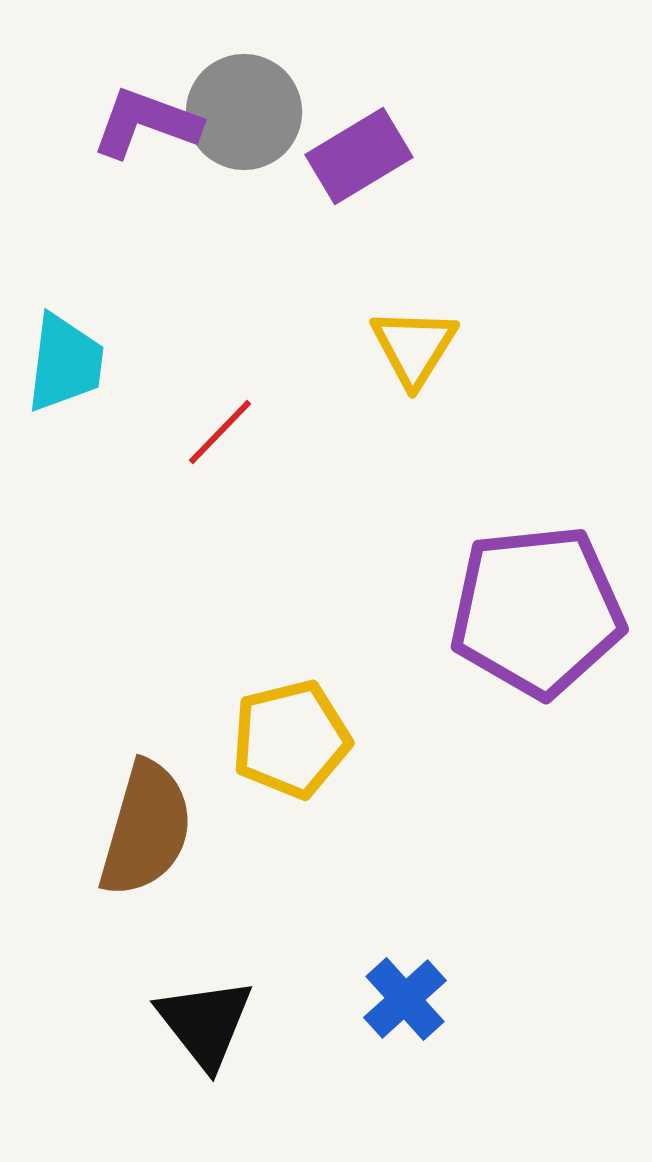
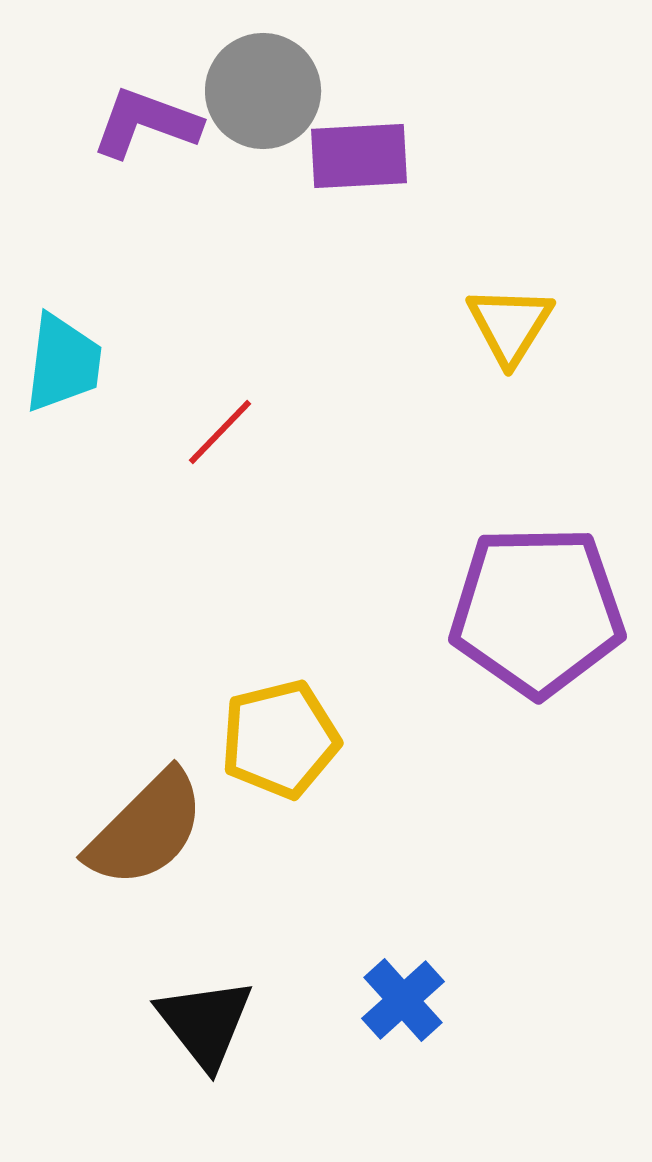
gray circle: moved 19 px right, 21 px up
purple rectangle: rotated 28 degrees clockwise
yellow triangle: moved 96 px right, 22 px up
cyan trapezoid: moved 2 px left
purple pentagon: rotated 5 degrees clockwise
yellow pentagon: moved 11 px left
brown semicircle: rotated 29 degrees clockwise
blue cross: moved 2 px left, 1 px down
